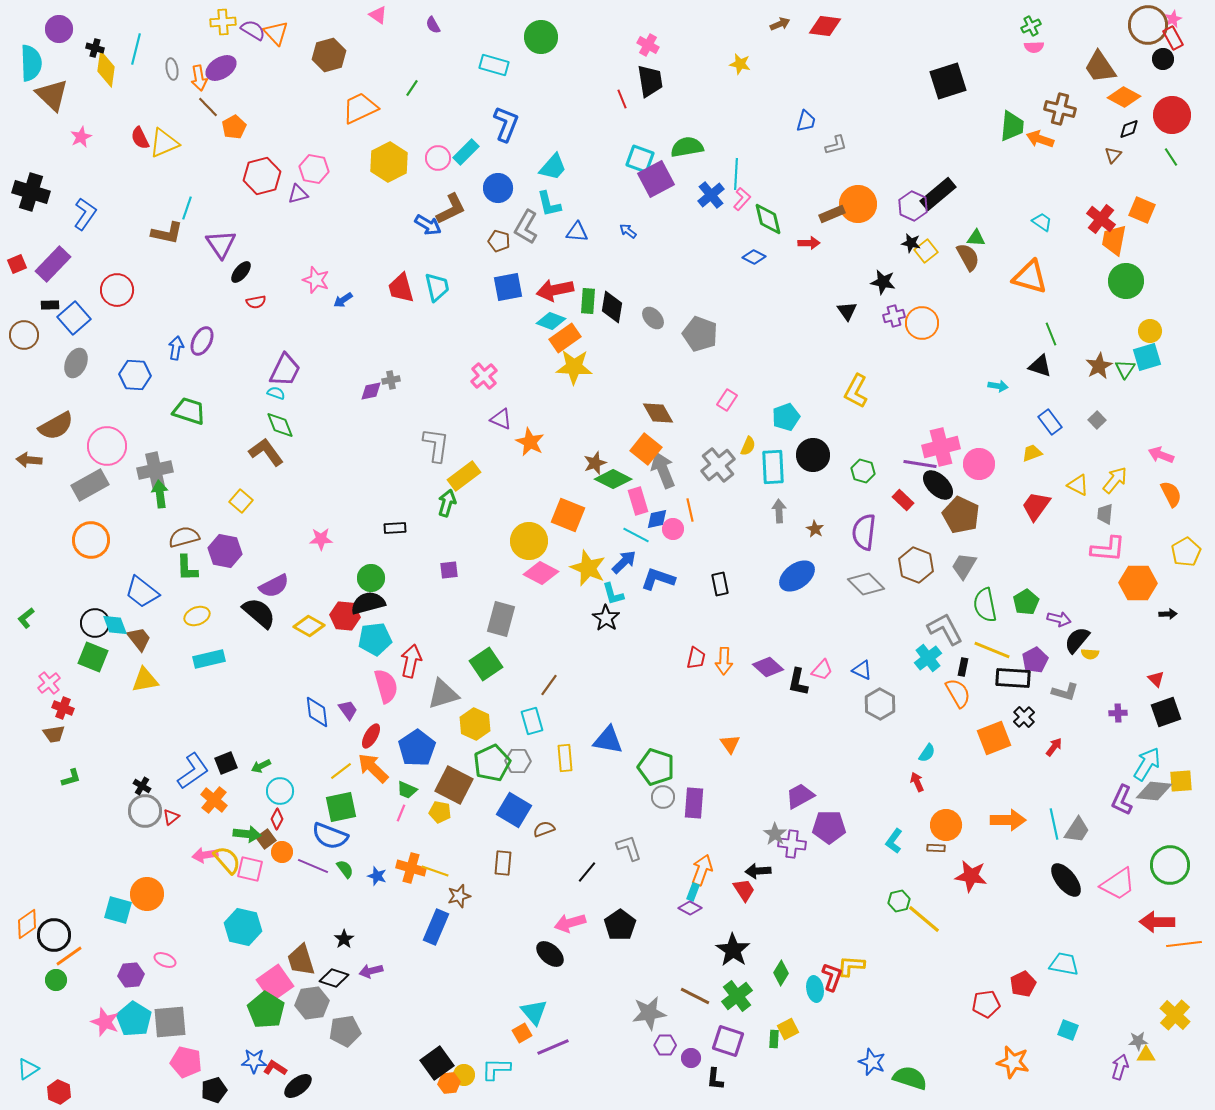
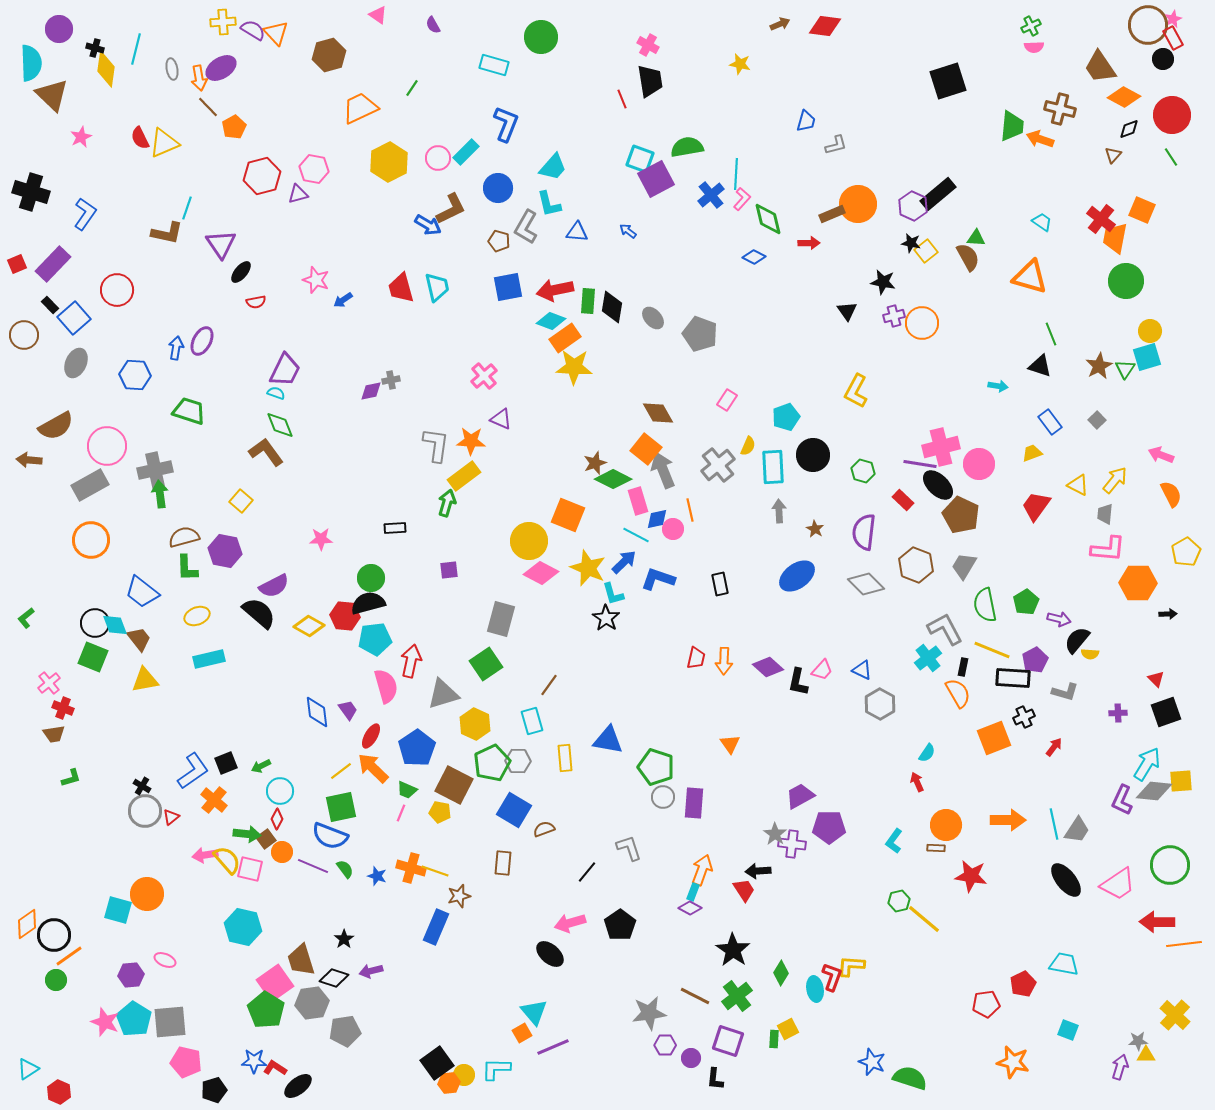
orange trapezoid at (1114, 240): moved 1 px right, 2 px up
black rectangle at (50, 305): rotated 48 degrees clockwise
orange star at (530, 442): moved 59 px left, 1 px up; rotated 24 degrees counterclockwise
black cross at (1024, 717): rotated 20 degrees clockwise
